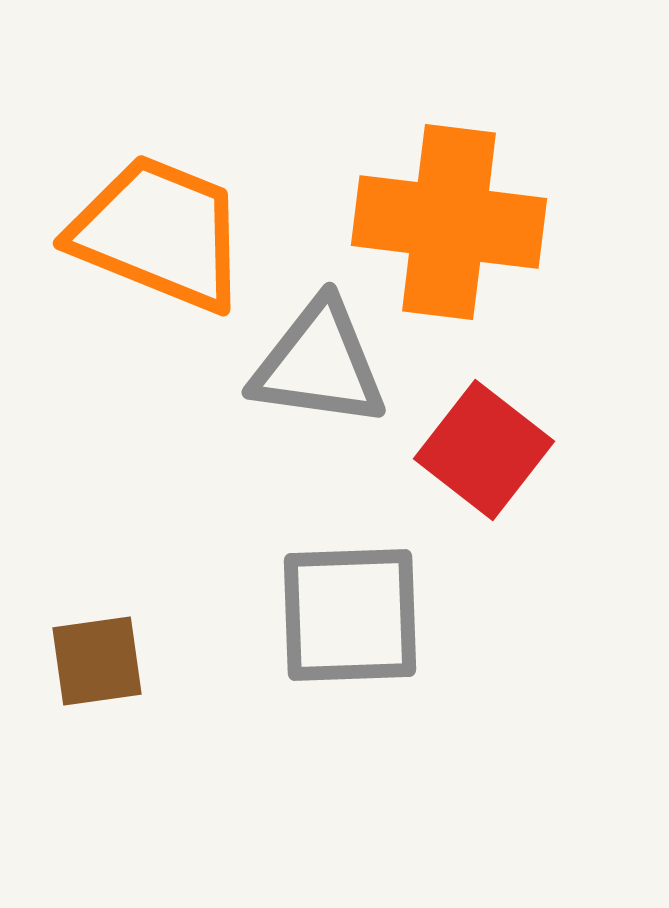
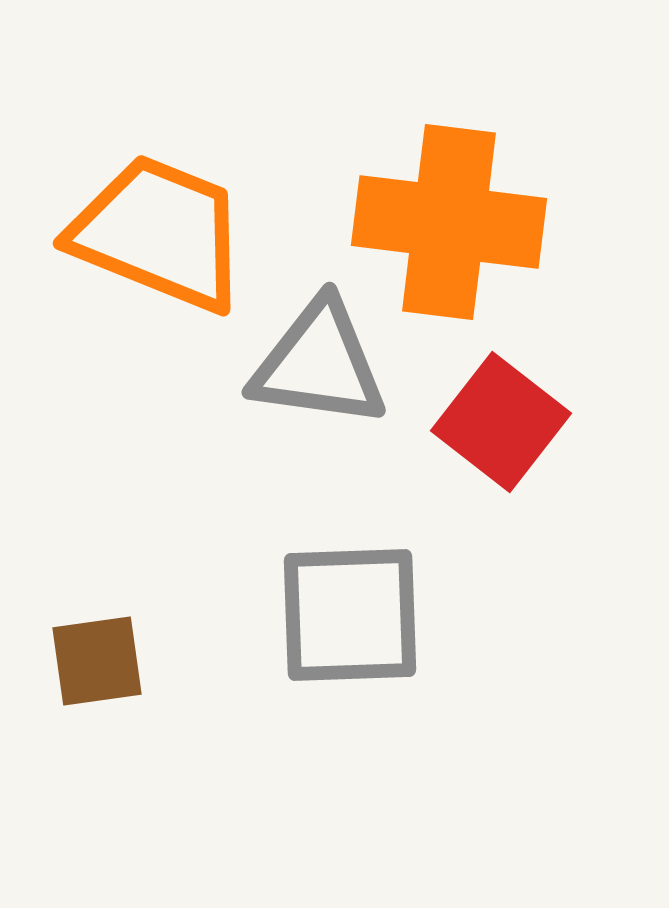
red square: moved 17 px right, 28 px up
